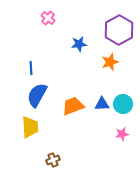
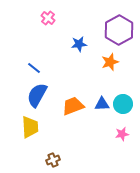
blue line: moved 3 px right; rotated 48 degrees counterclockwise
